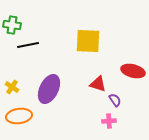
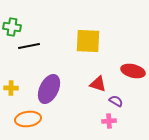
green cross: moved 2 px down
black line: moved 1 px right, 1 px down
yellow cross: moved 1 px left, 1 px down; rotated 32 degrees counterclockwise
purple semicircle: moved 1 px right, 1 px down; rotated 24 degrees counterclockwise
orange ellipse: moved 9 px right, 3 px down
